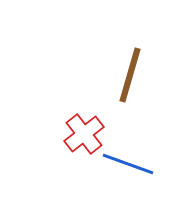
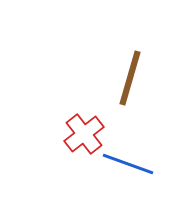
brown line: moved 3 px down
